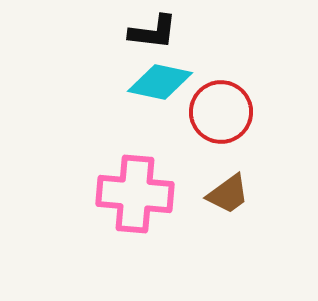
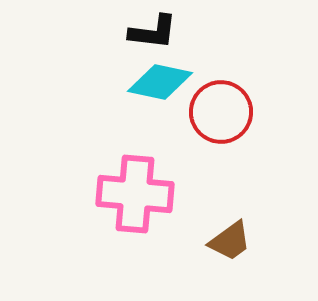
brown trapezoid: moved 2 px right, 47 px down
